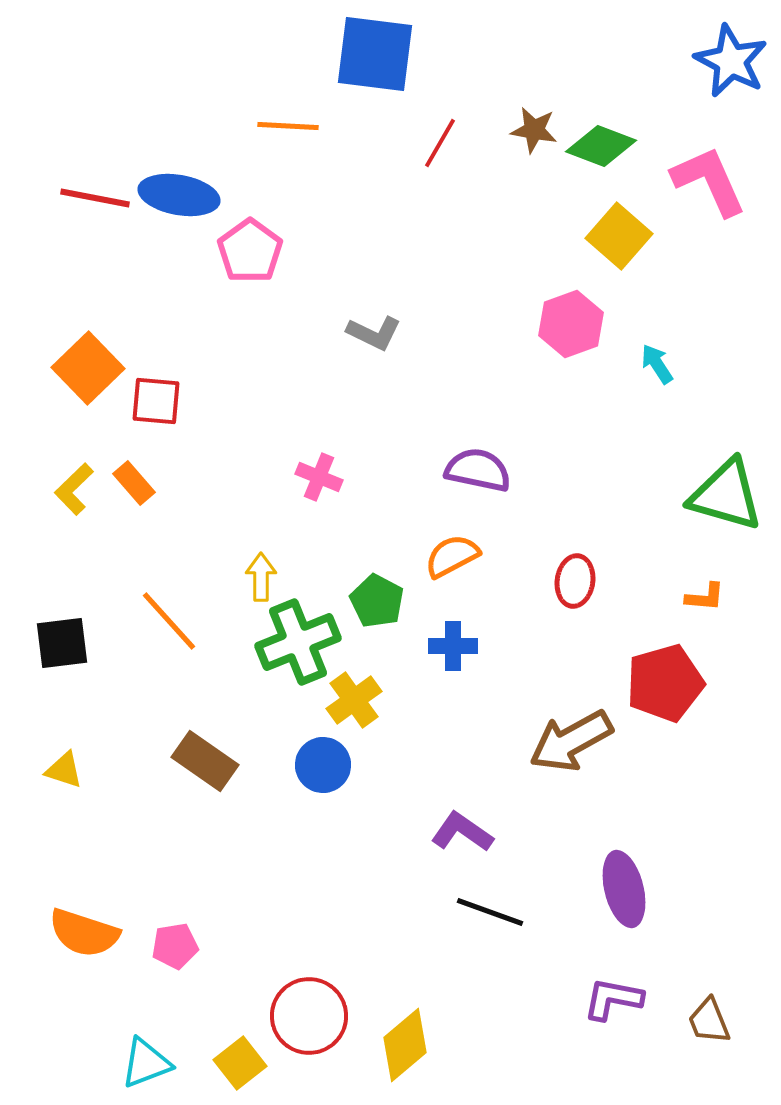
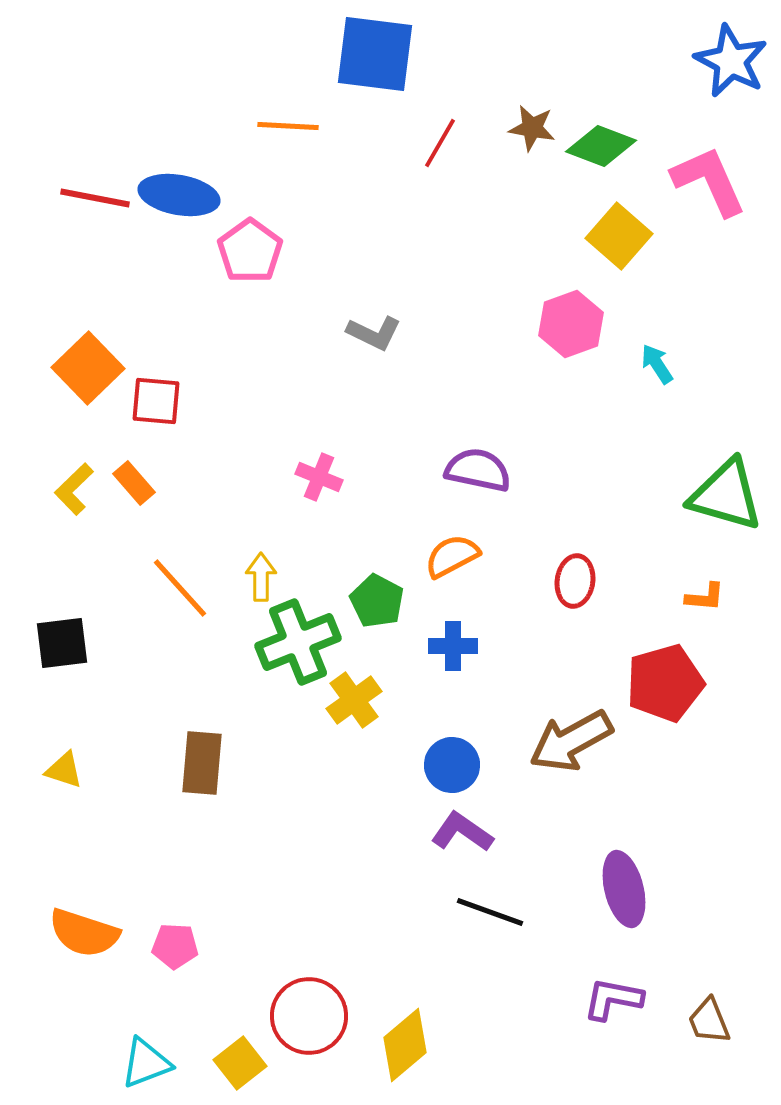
brown star at (534, 130): moved 2 px left, 2 px up
orange line at (169, 621): moved 11 px right, 33 px up
brown rectangle at (205, 761): moved 3 px left, 2 px down; rotated 60 degrees clockwise
blue circle at (323, 765): moved 129 px right
pink pentagon at (175, 946): rotated 12 degrees clockwise
